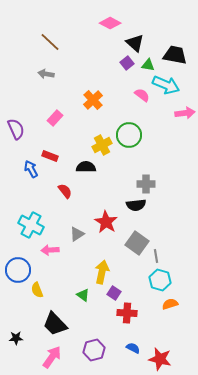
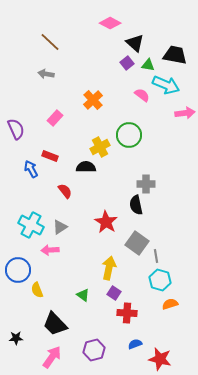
yellow cross at (102, 145): moved 2 px left, 2 px down
black semicircle at (136, 205): rotated 84 degrees clockwise
gray triangle at (77, 234): moved 17 px left, 7 px up
yellow arrow at (102, 272): moved 7 px right, 4 px up
blue semicircle at (133, 348): moved 2 px right, 4 px up; rotated 48 degrees counterclockwise
